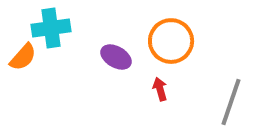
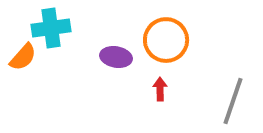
orange circle: moved 5 px left, 1 px up
purple ellipse: rotated 20 degrees counterclockwise
red arrow: rotated 15 degrees clockwise
gray line: moved 2 px right, 1 px up
